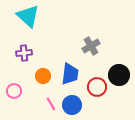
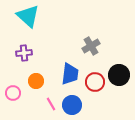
orange circle: moved 7 px left, 5 px down
red circle: moved 2 px left, 5 px up
pink circle: moved 1 px left, 2 px down
